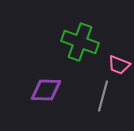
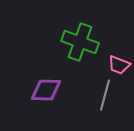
gray line: moved 2 px right, 1 px up
